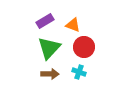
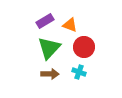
orange triangle: moved 3 px left
